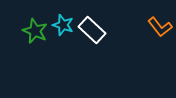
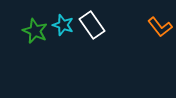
white rectangle: moved 5 px up; rotated 12 degrees clockwise
